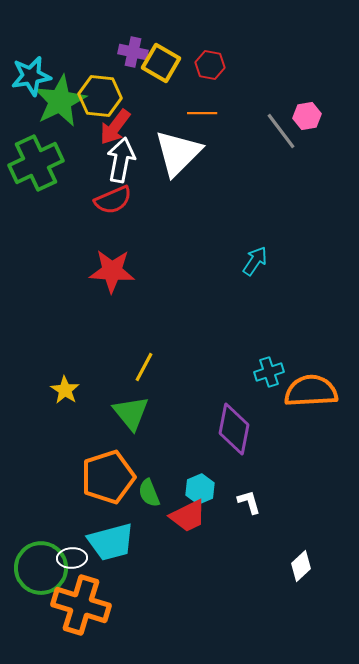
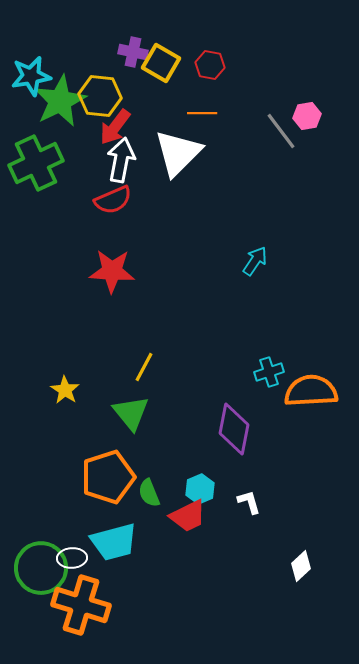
cyan trapezoid: moved 3 px right
